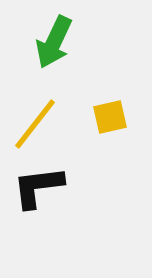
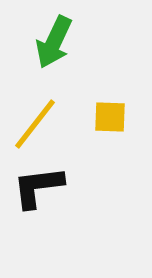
yellow square: rotated 15 degrees clockwise
